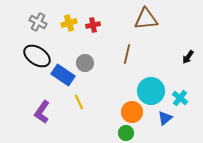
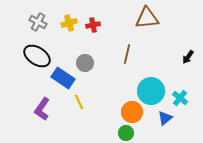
brown triangle: moved 1 px right, 1 px up
blue rectangle: moved 3 px down
purple L-shape: moved 3 px up
